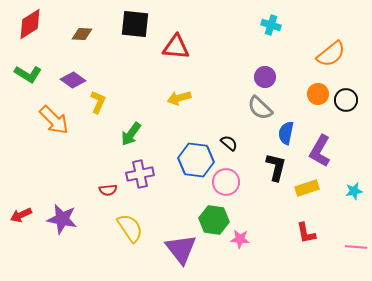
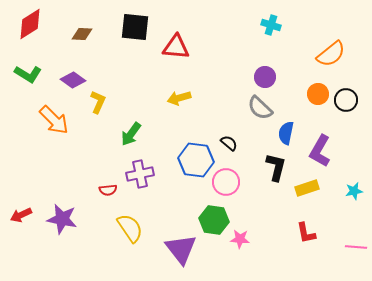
black square: moved 3 px down
